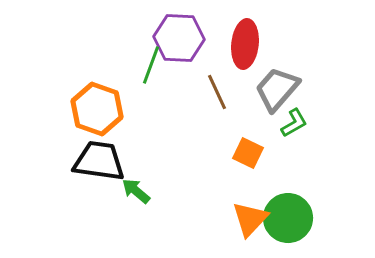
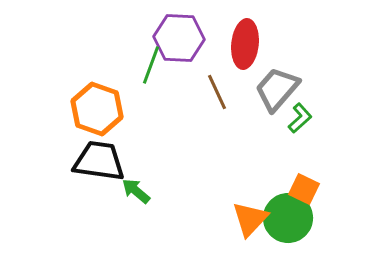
green L-shape: moved 6 px right, 5 px up; rotated 12 degrees counterclockwise
orange square: moved 56 px right, 36 px down
